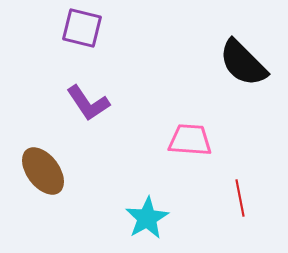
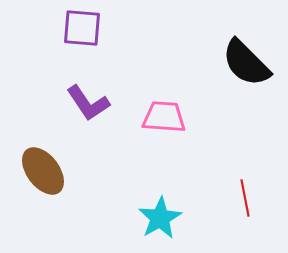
purple square: rotated 9 degrees counterclockwise
black semicircle: moved 3 px right
pink trapezoid: moved 26 px left, 23 px up
red line: moved 5 px right
cyan star: moved 13 px right
